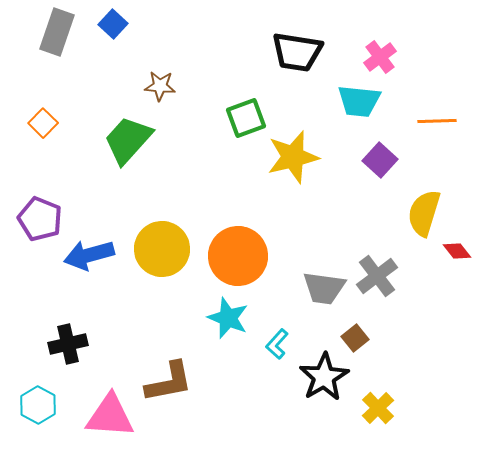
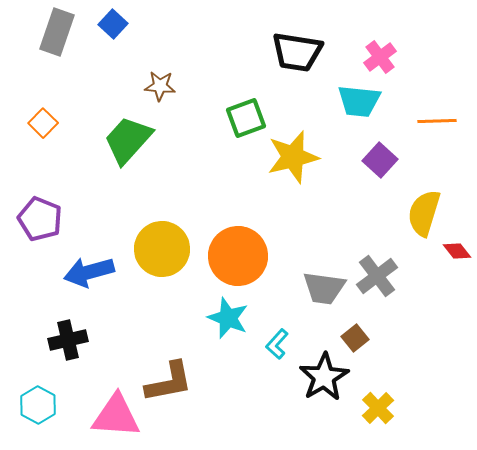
blue arrow: moved 17 px down
black cross: moved 4 px up
pink triangle: moved 6 px right
